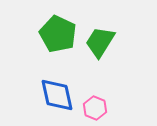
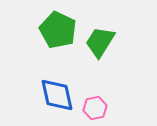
green pentagon: moved 4 px up
pink hexagon: rotated 25 degrees clockwise
